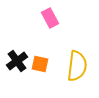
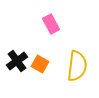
pink rectangle: moved 1 px right, 6 px down
orange square: rotated 18 degrees clockwise
